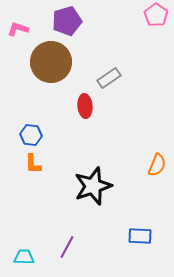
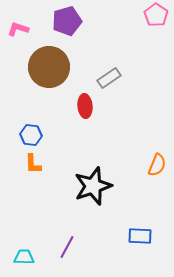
brown circle: moved 2 px left, 5 px down
